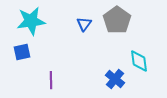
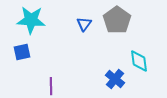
cyan star: moved 1 px up; rotated 12 degrees clockwise
purple line: moved 6 px down
